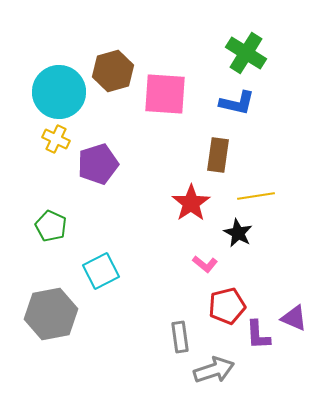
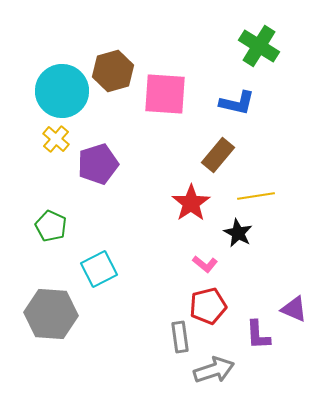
green cross: moved 13 px right, 7 px up
cyan circle: moved 3 px right, 1 px up
yellow cross: rotated 16 degrees clockwise
brown rectangle: rotated 32 degrees clockwise
cyan square: moved 2 px left, 2 px up
red pentagon: moved 19 px left
gray hexagon: rotated 15 degrees clockwise
purple triangle: moved 9 px up
